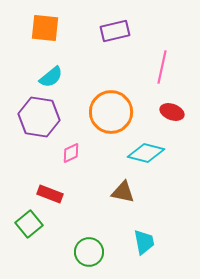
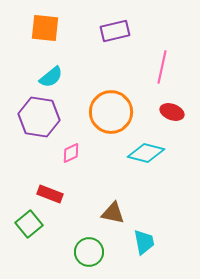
brown triangle: moved 10 px left, 21 px down
